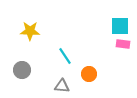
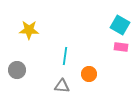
cyan square: moved 1 px up; rotated 30 degrees clockwise
yellow star: moved 1 px left, 1 px up
pink rectangle: moved 2 px left, 3 px down
cyan line: rotated 42 degrees clockwise
gray circle: moved 5 px left
